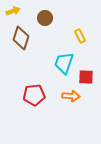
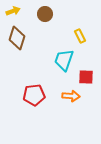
brown circle: moved 4 px up
brown diamond: moved 4 px left
cyan trapezoid: moved 3 px up
